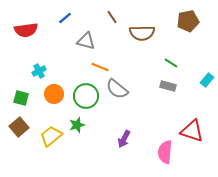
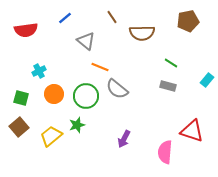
gray triangle: rotated 24 degrees clockwise
